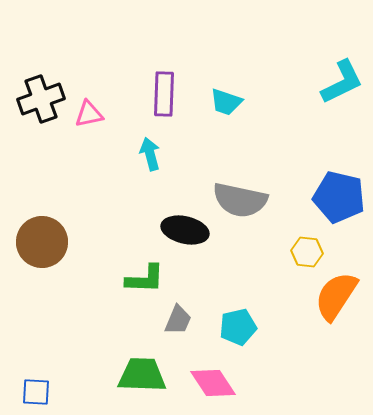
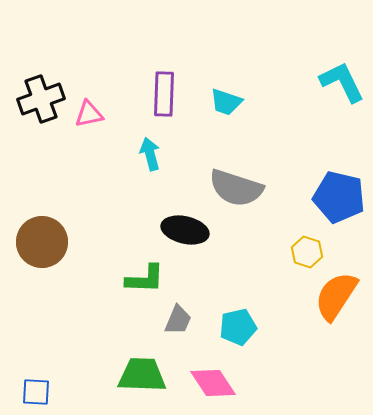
cyan L-shape: rotated 90 degrees counterclockwise
gray semicircle: moved 4 px left, 12 px up; rotated 6 degrees clockwise
yellow hexagon: rotated 12 degrees clockwise
